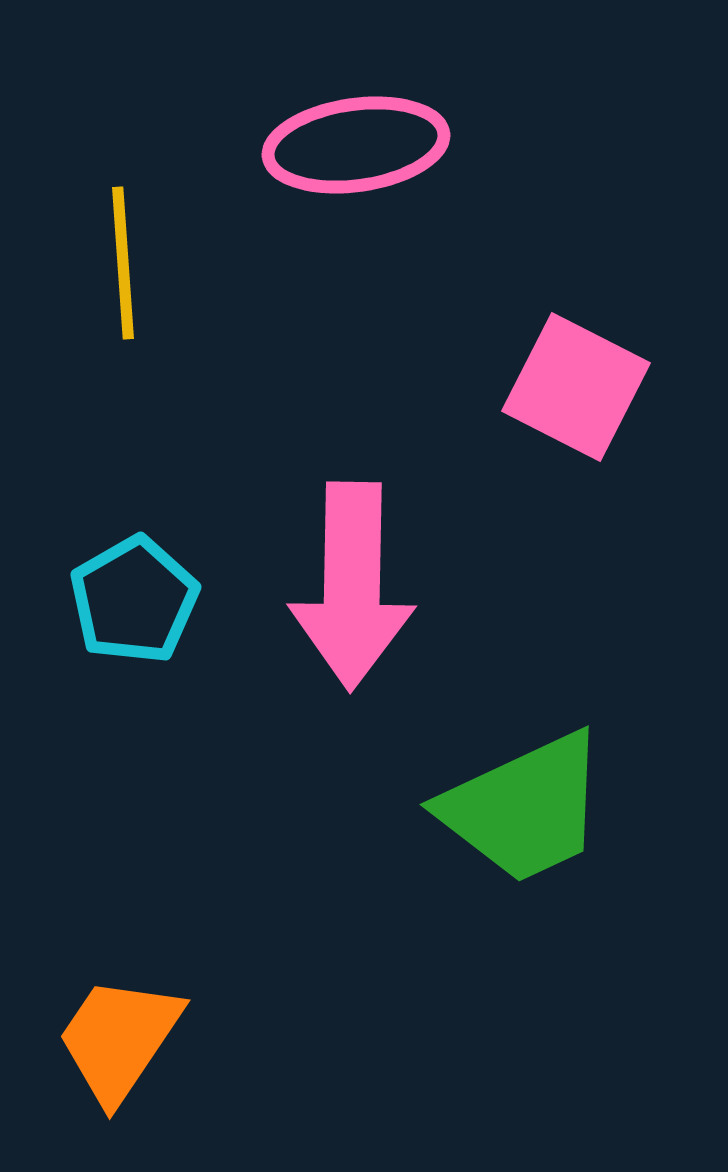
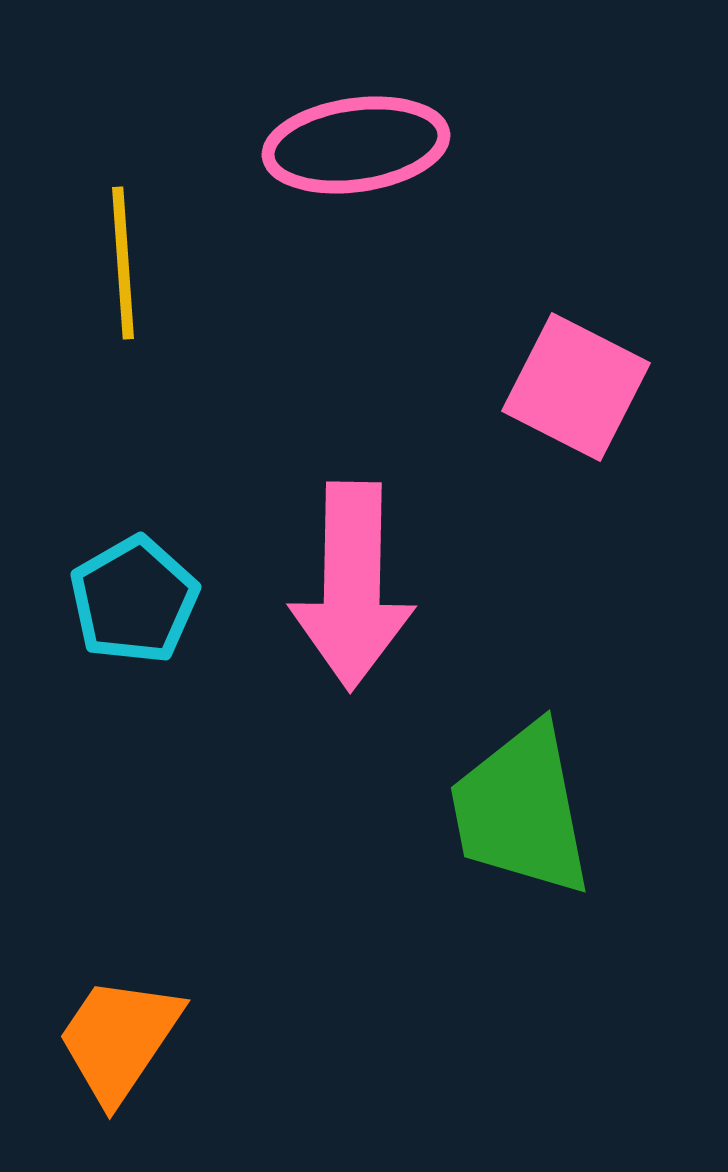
green trapezoid: moved 3 px left, 2 px down; rotated 104 degrees clockwise
